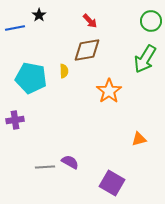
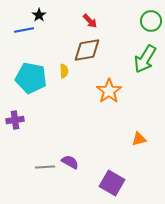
blue line: moved 9 px right, 2 px down
